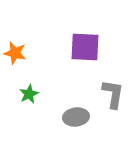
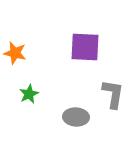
gray ellipse: rotated 10 degrees clockwise
